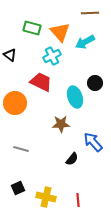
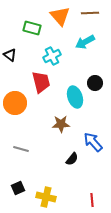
orange triangle: moved 16 px up
red trapezoid: rotated 50 degrees clockwise
red line: moved 14 px right
